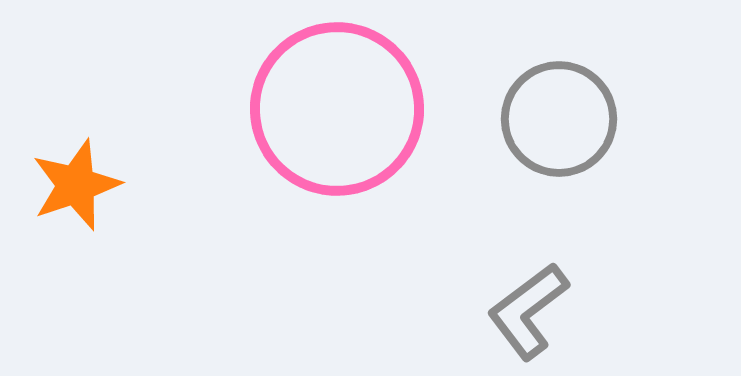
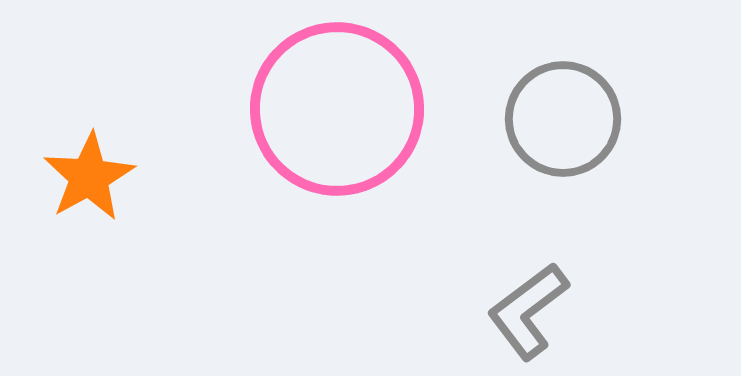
gray circle: moved 4 px right
orange star: moved 13 px right, 8 px up; rotated 10 degrees counterclockwise
